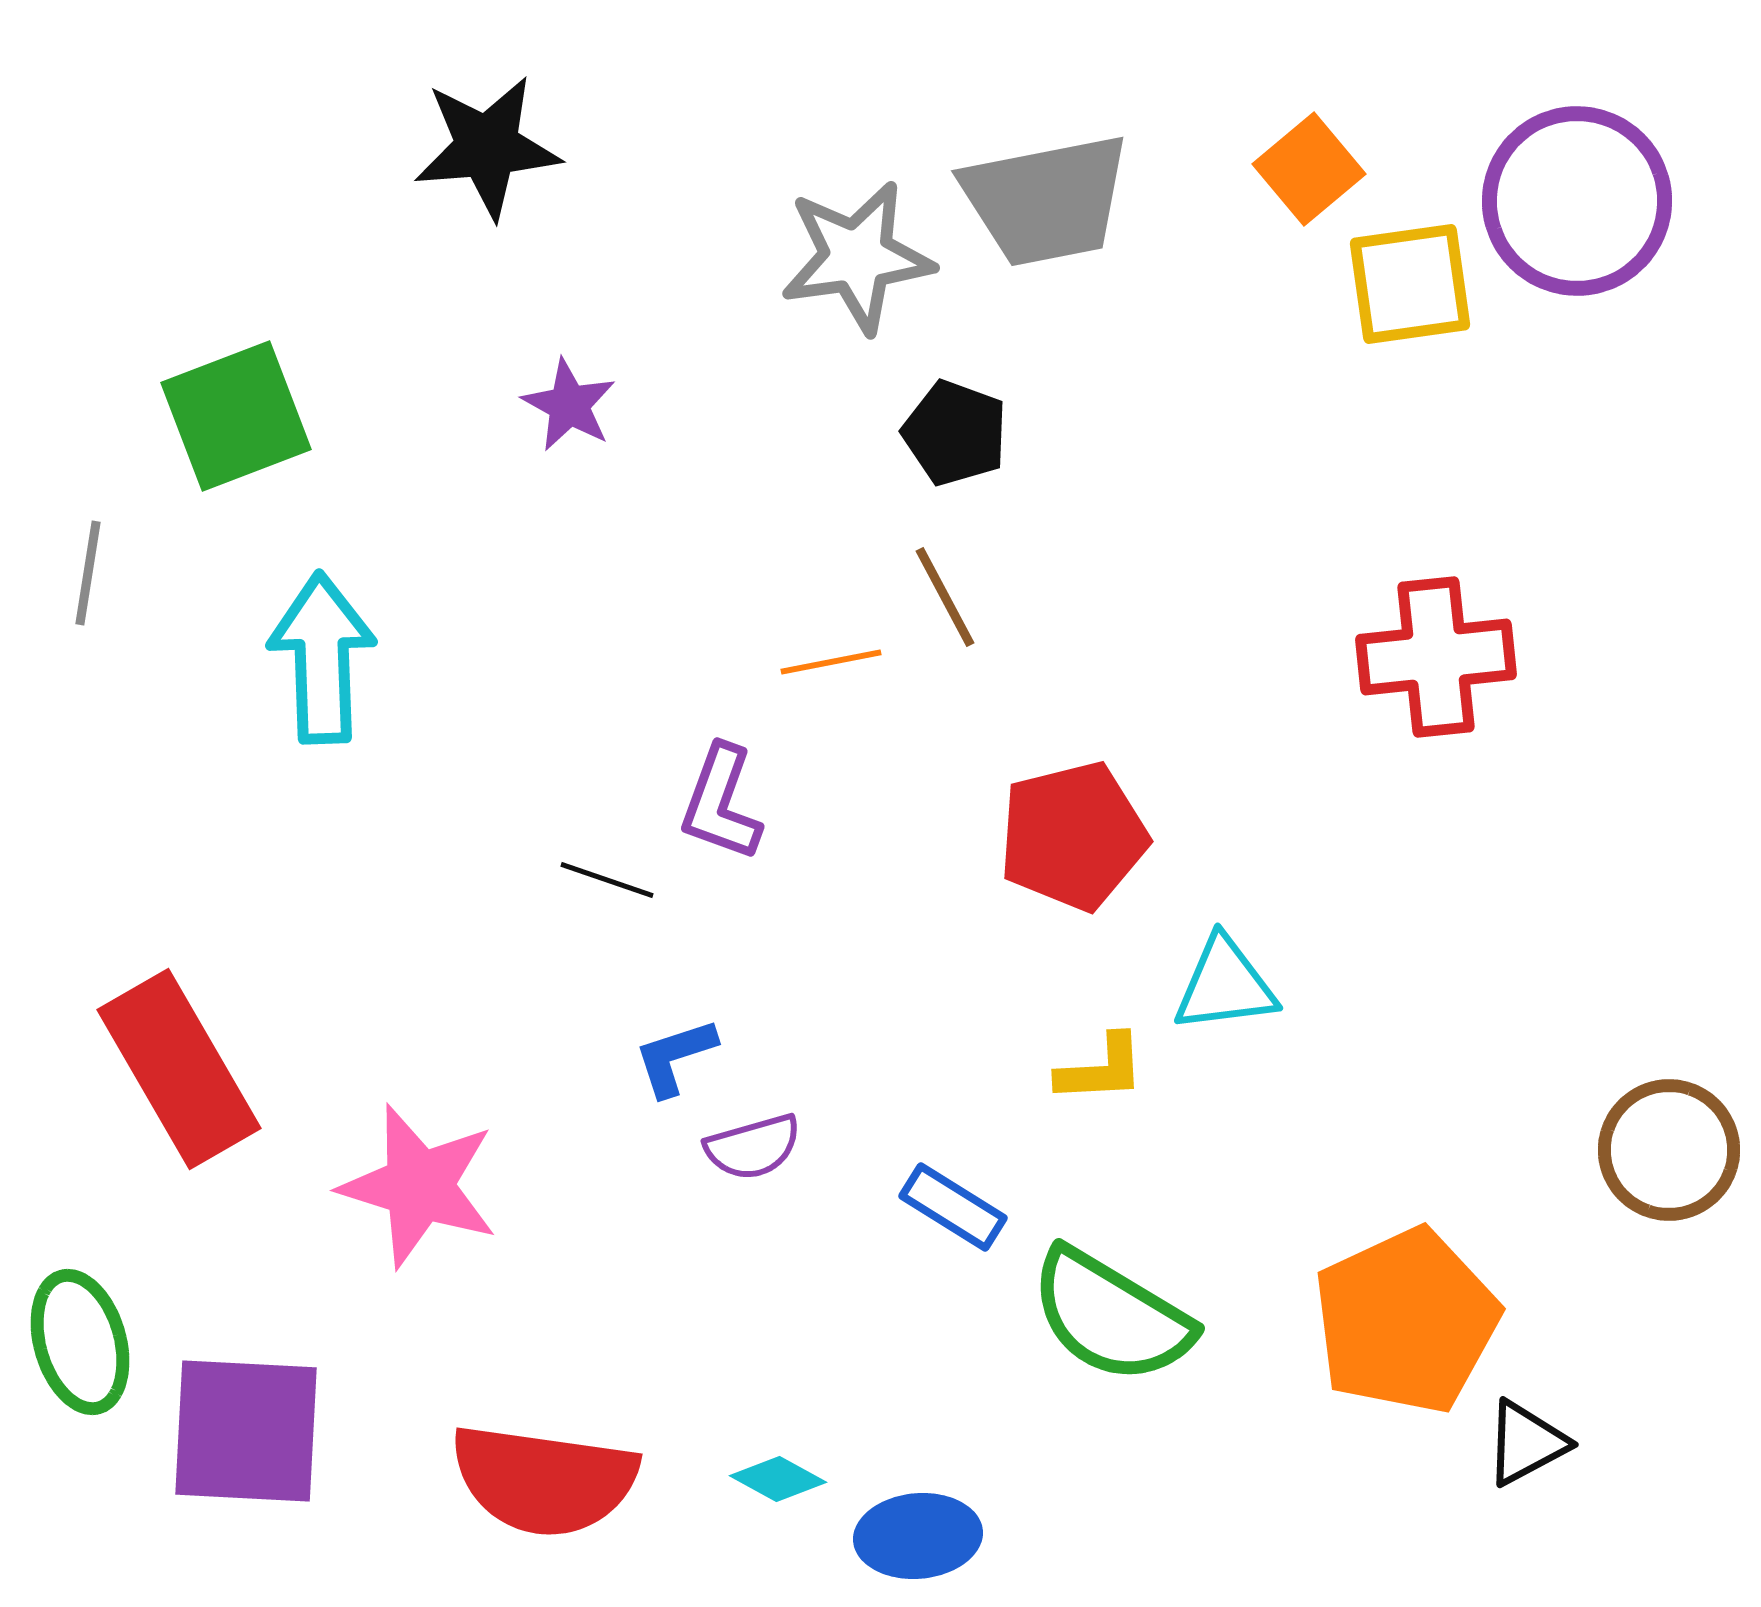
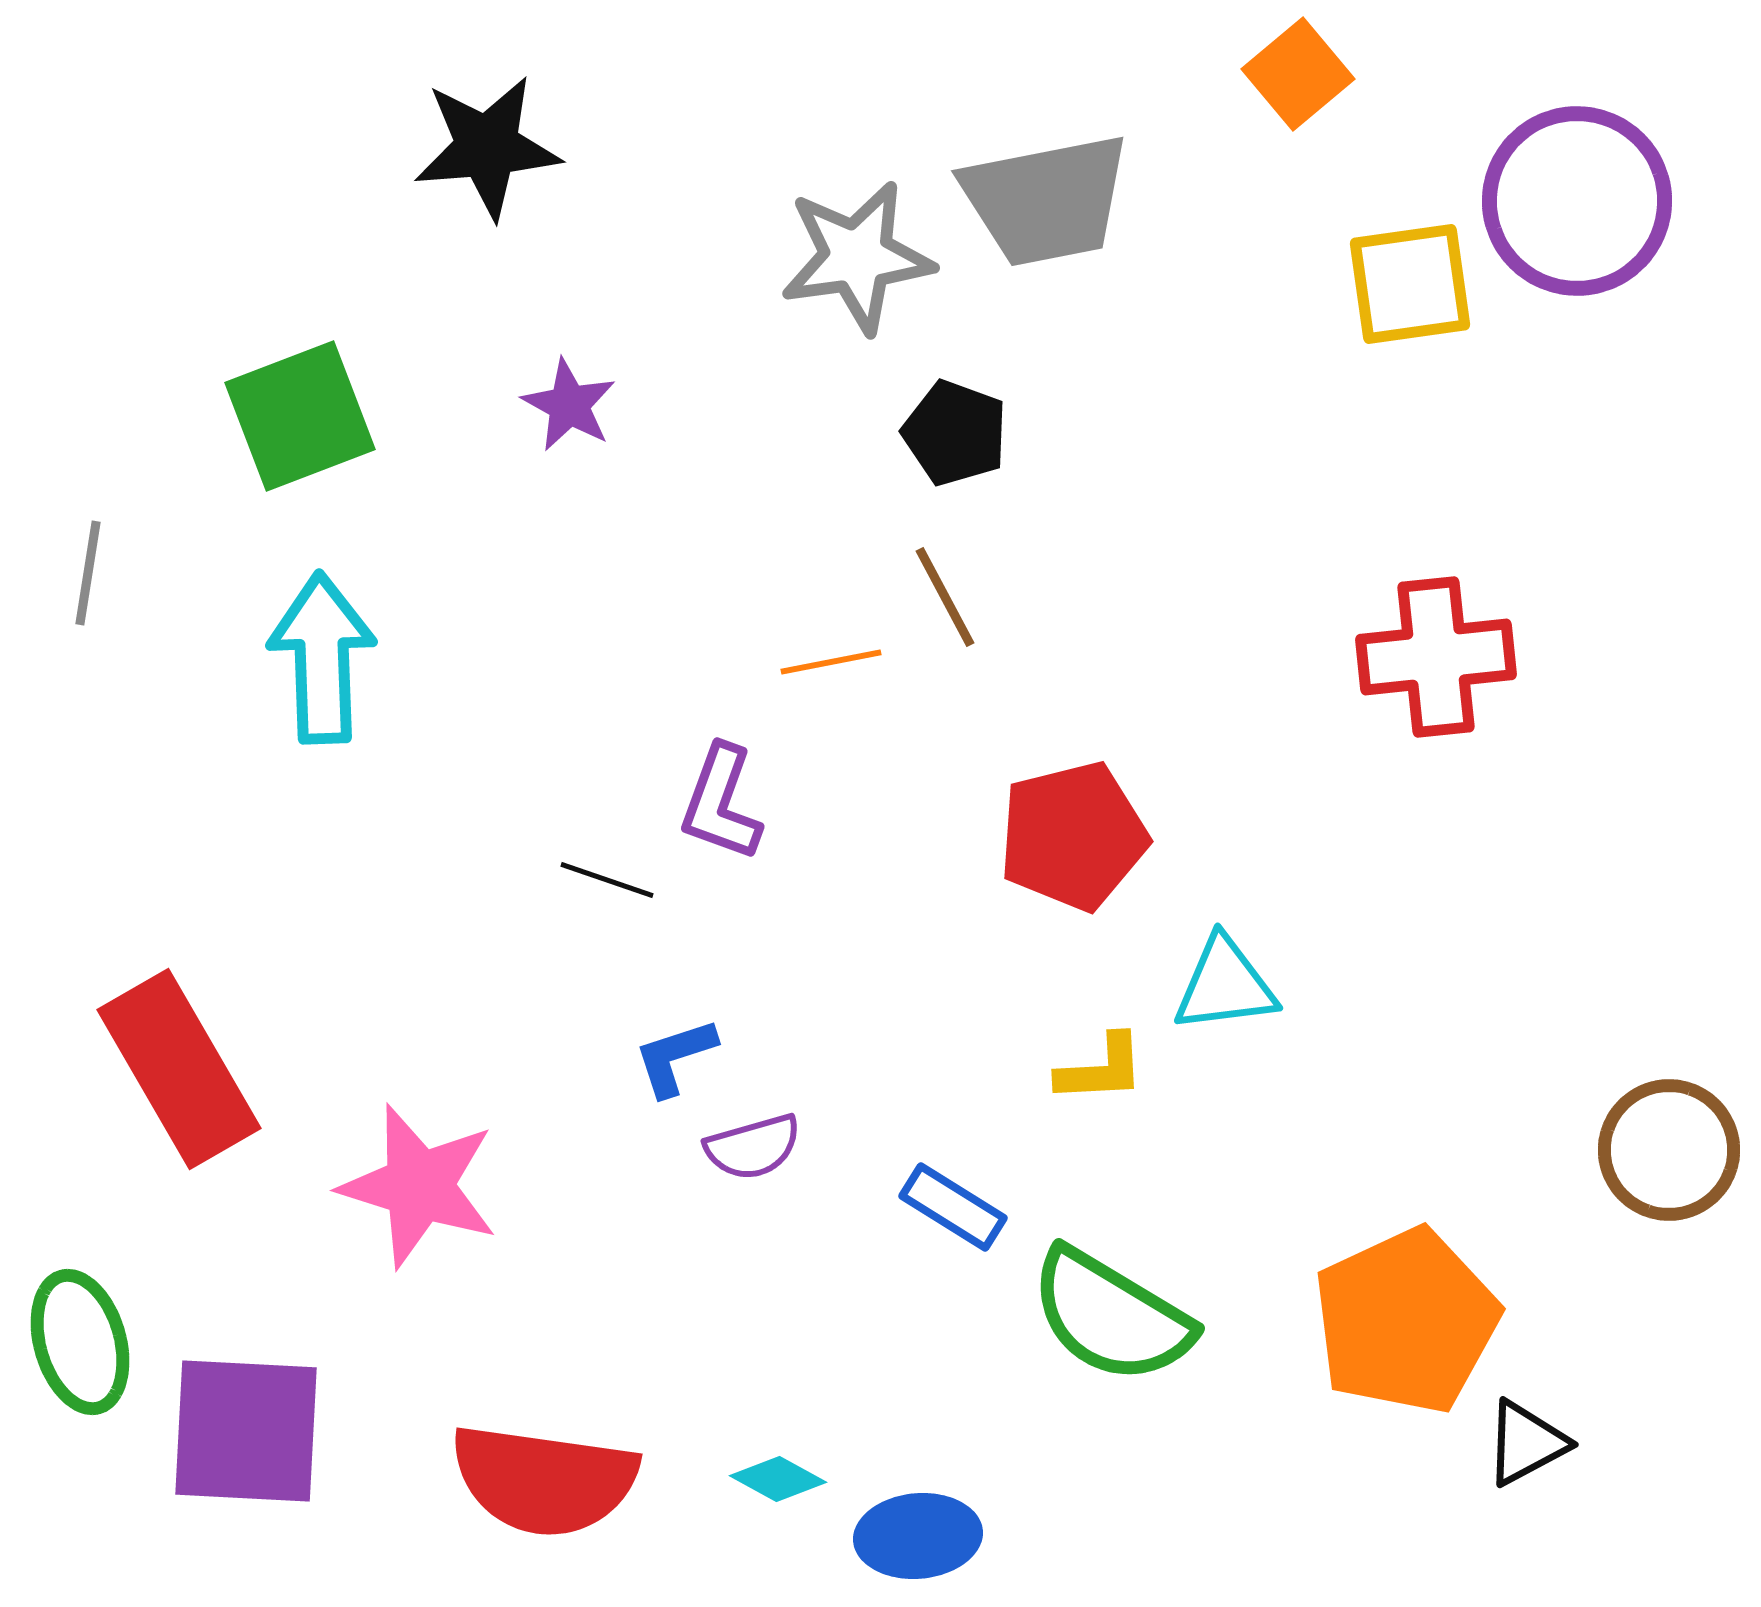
orange square: moved 11 px left, 95 px up
green square: moved 64 px right
